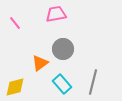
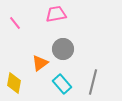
yellow diamond: moved 1 px left, 4 px up; rotated 65 degrees counterclockwise
